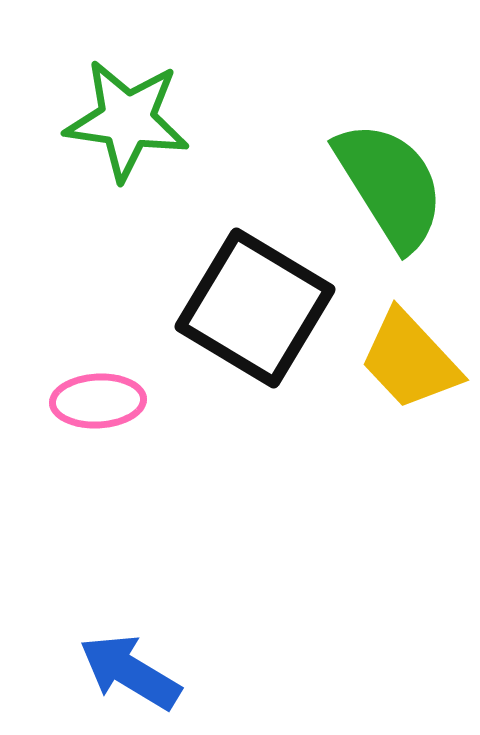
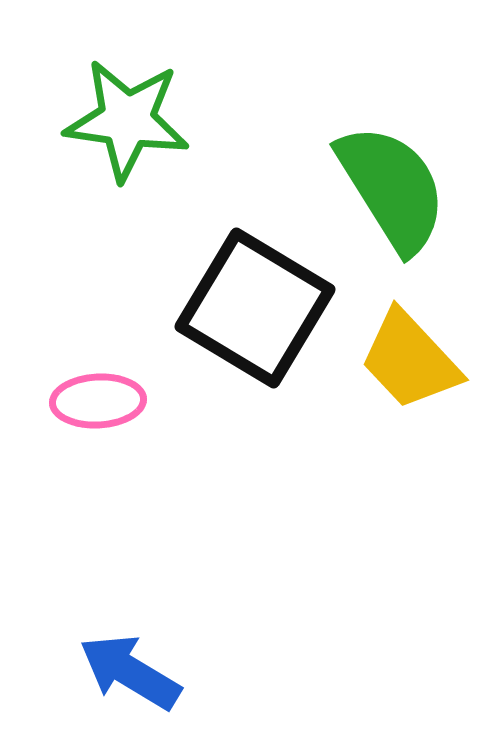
green semicircle: moved 2 px right, 3 px down
